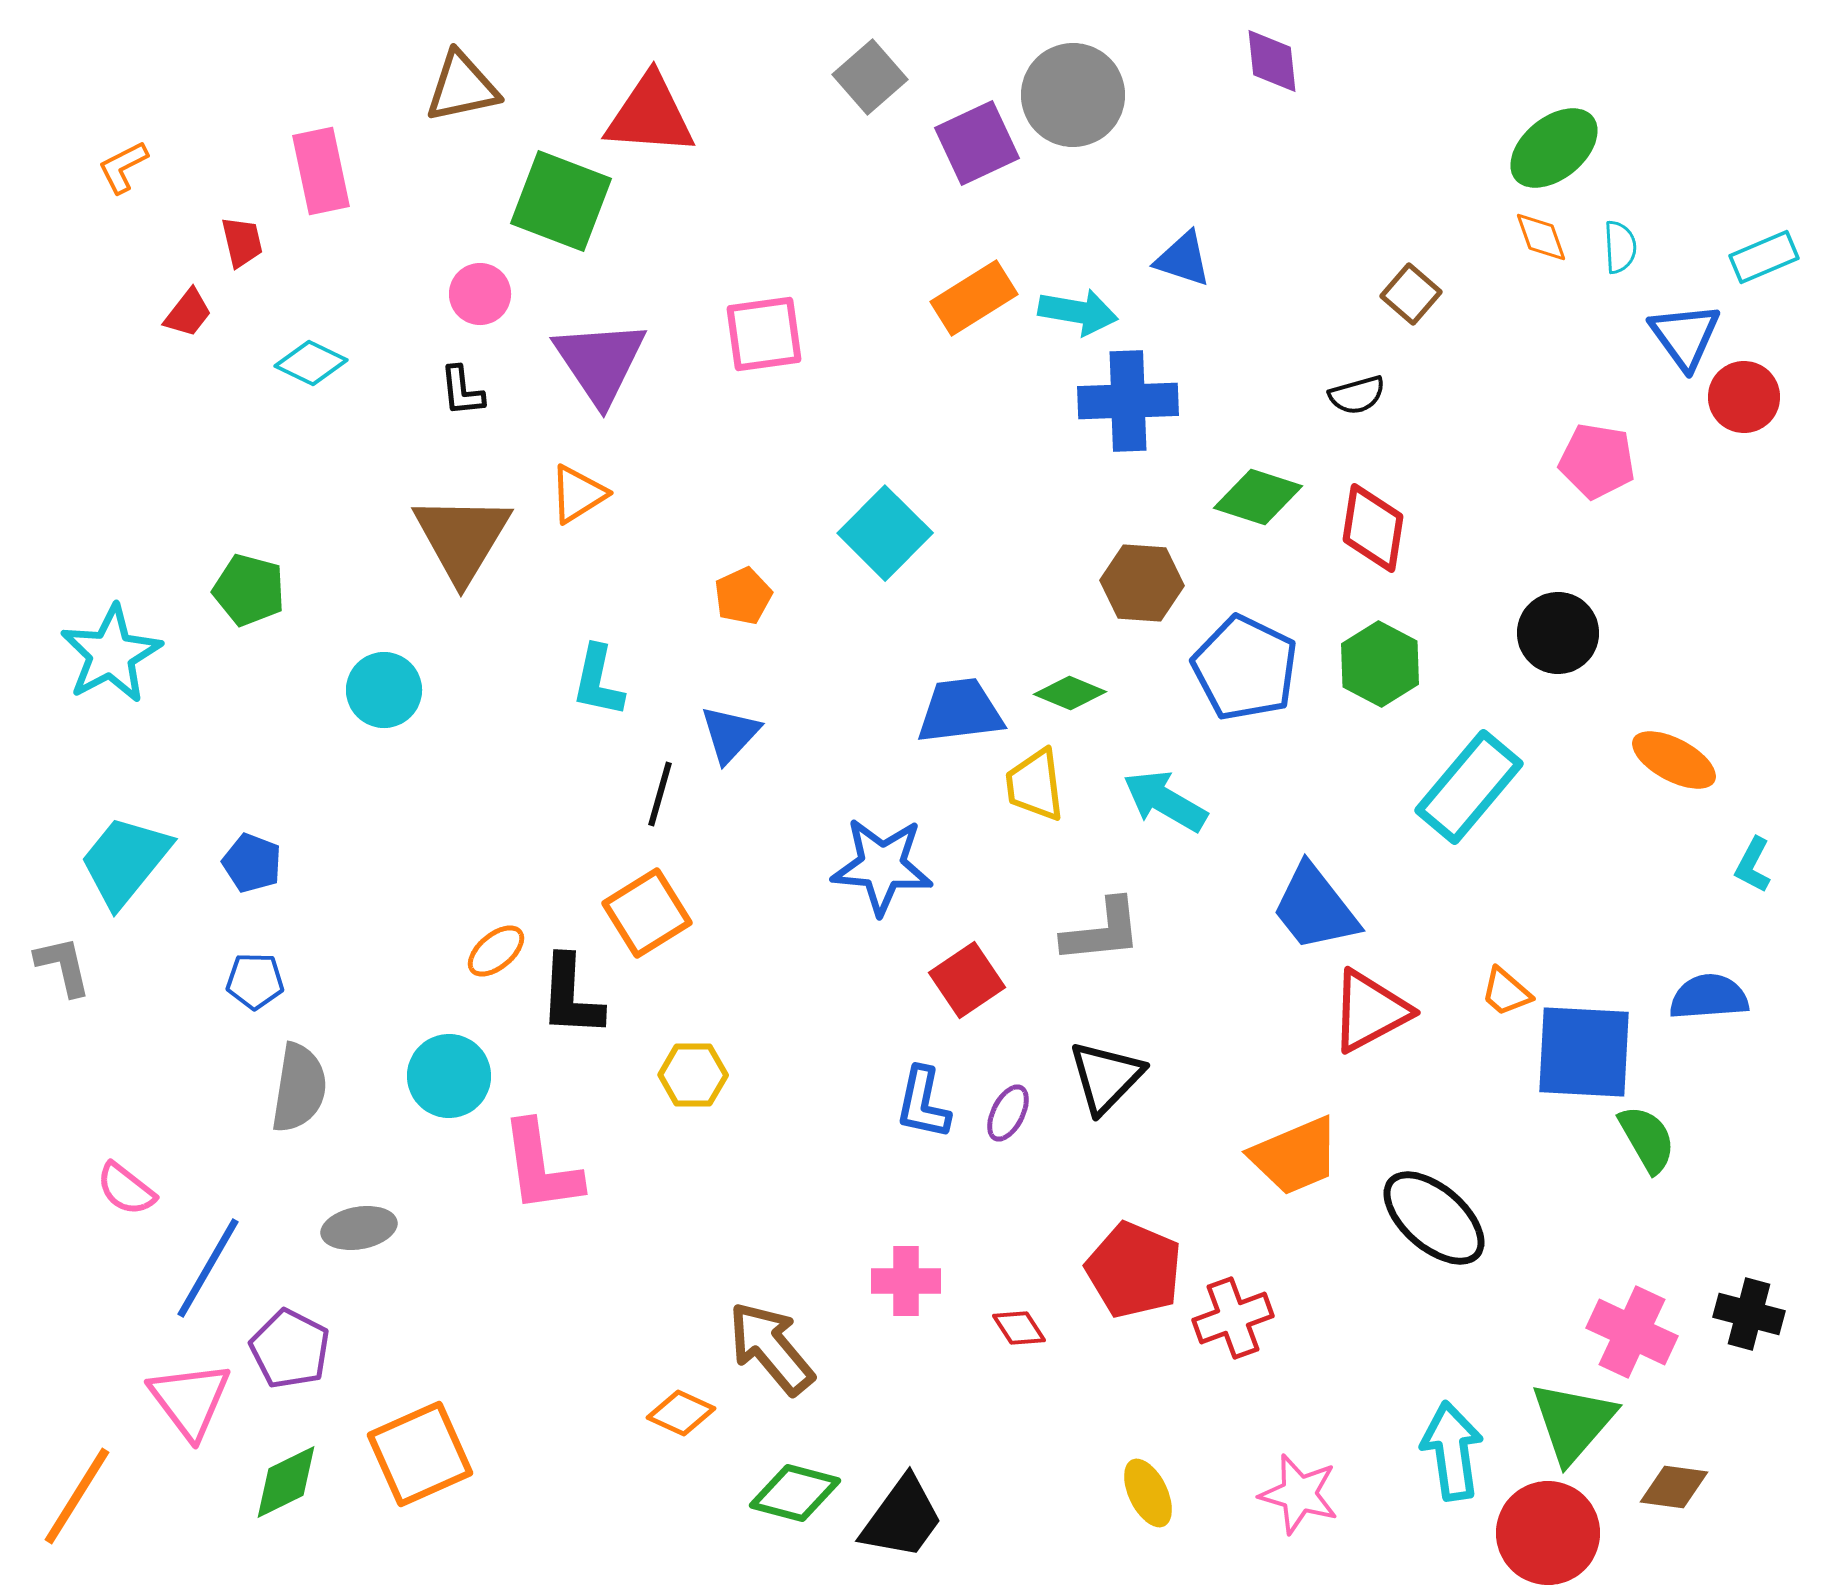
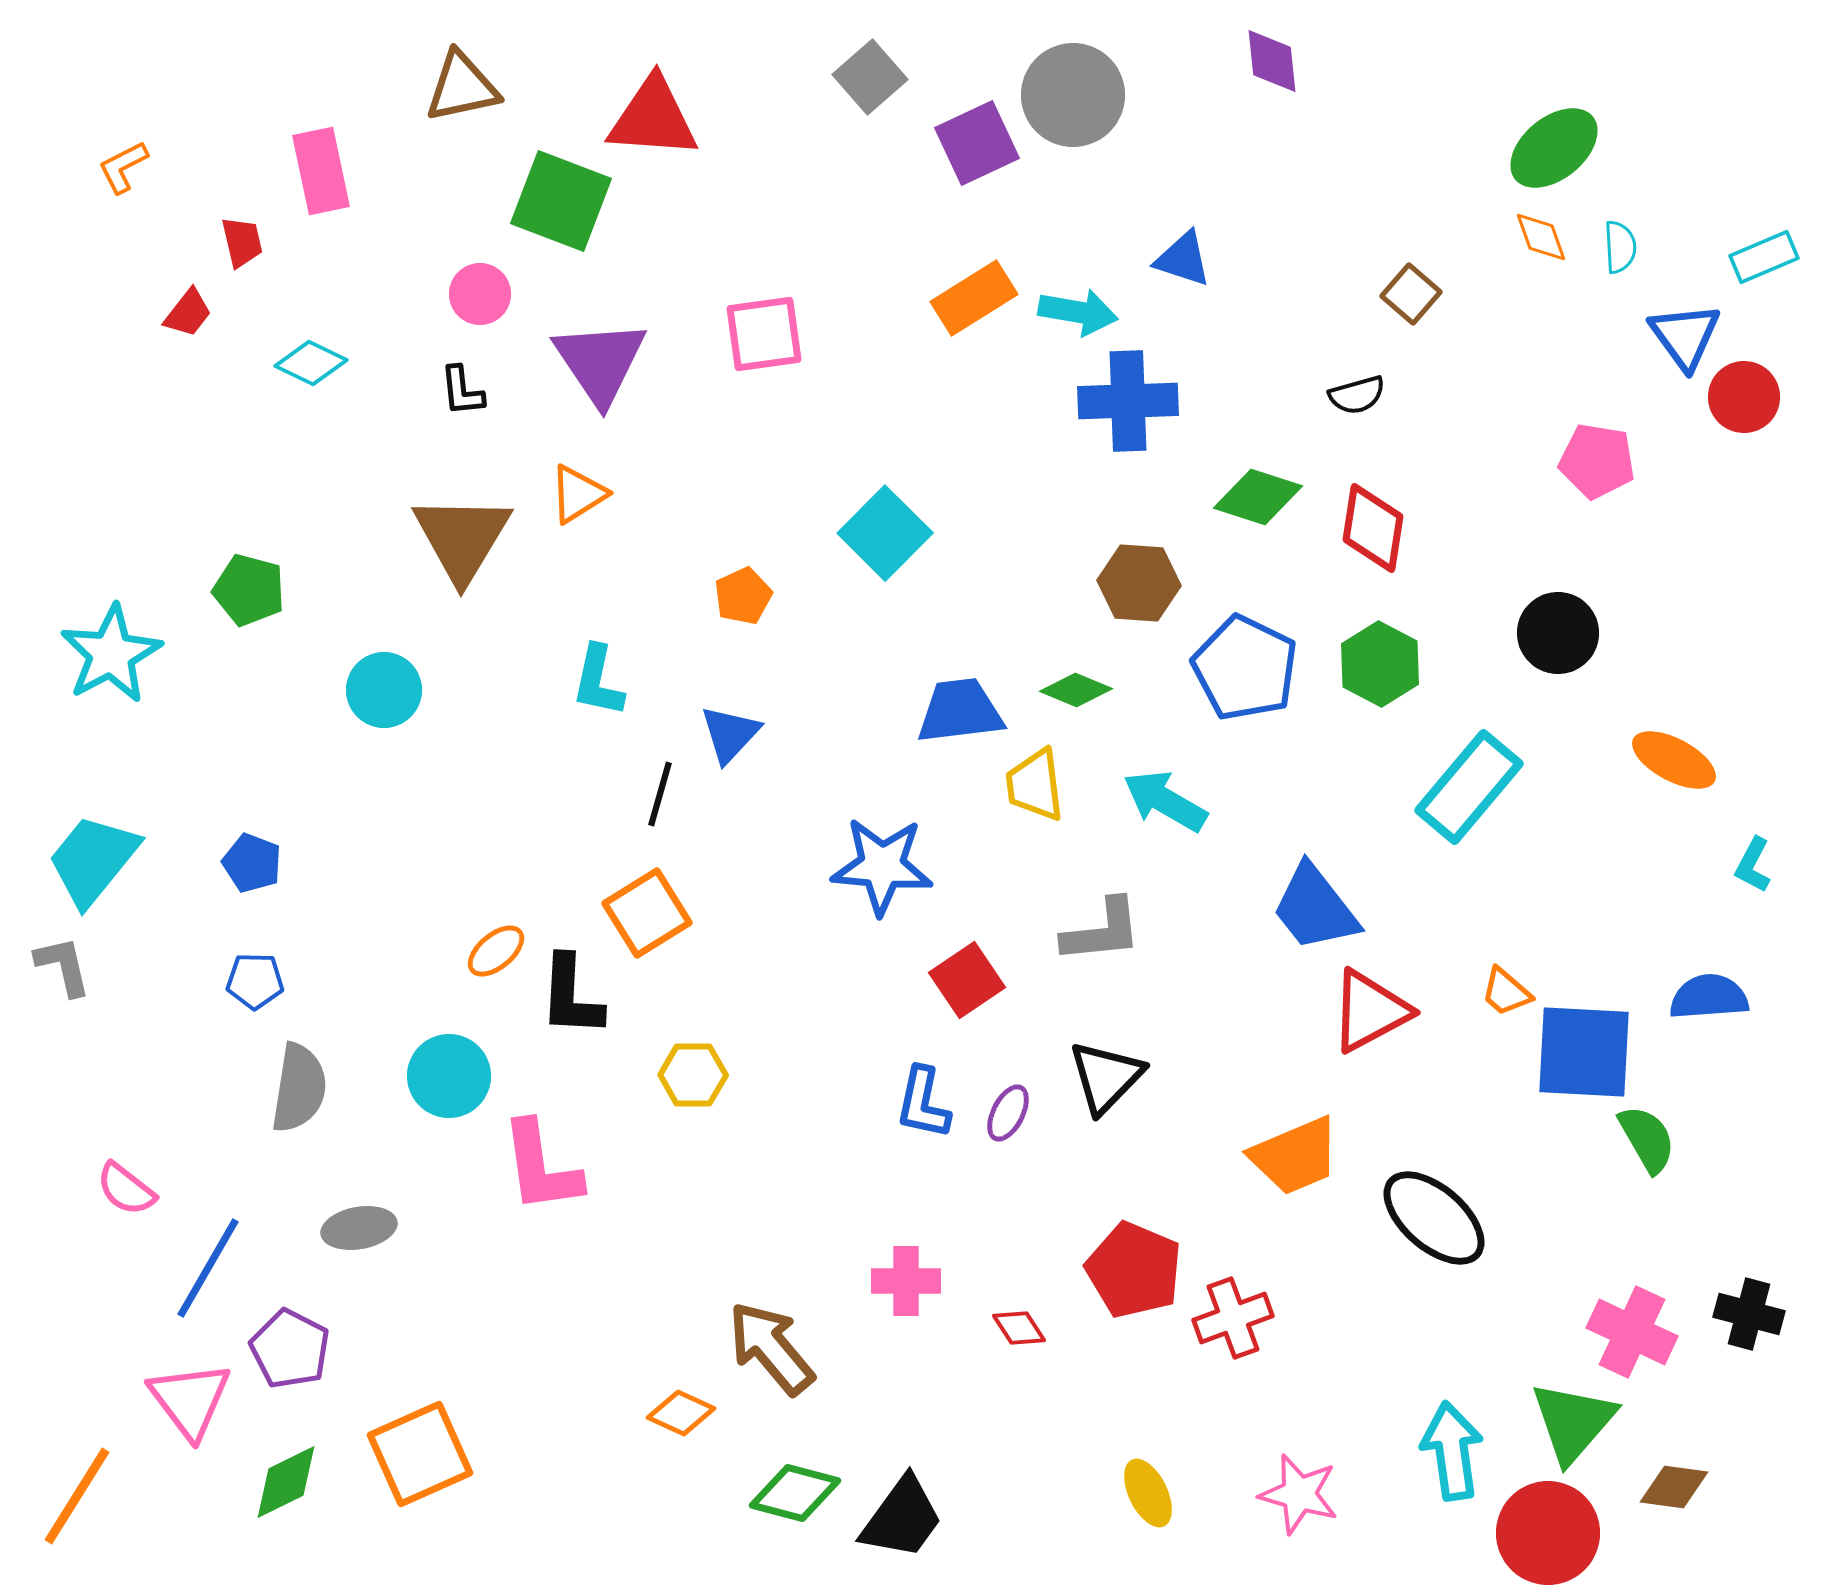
red triangle at (650, 115): moved 3 px right, 3 px down
brown hexagon at (1142, 583): moved 3 px left
green diamond at (1070, 693): moved 6 px right, 3 px up
cyan trapezoid at (125, 861): moved 32 px left, 1 px up
